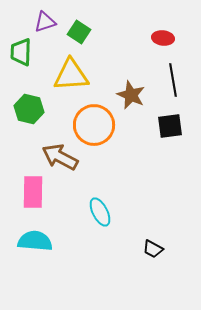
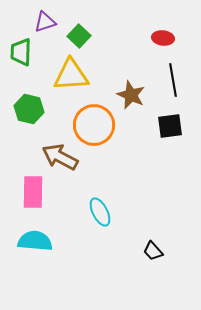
green square: moved 4 px down; rotated 10 degrees clockwise
black trapezoid: moved 2 px down; rotated 20 degrees clockwise
